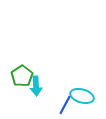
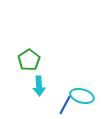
green pentagon: moved 7 px right, 16 px up
cyan arrow: moved 3 px right
